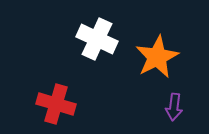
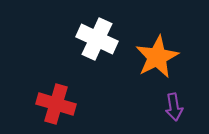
purple arrow: rotated 16 degrees counterclockwise
